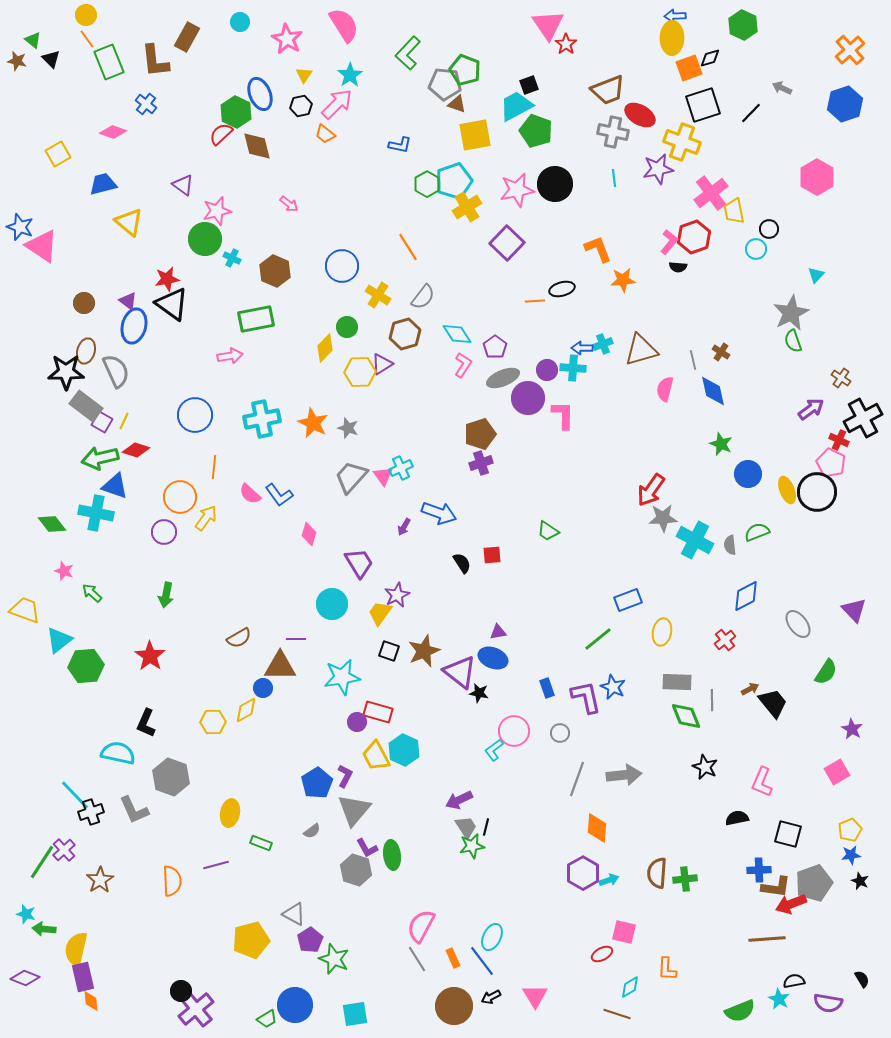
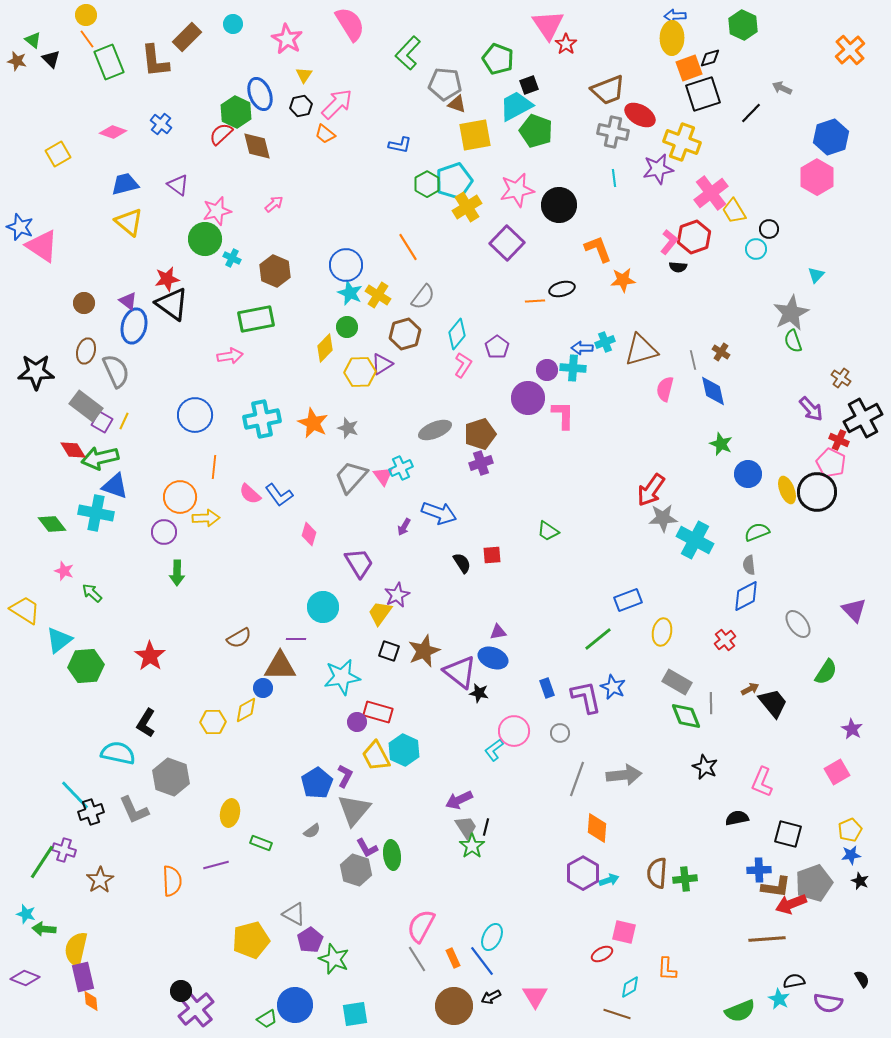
cyan circle at (240, 22): moved 7 px left, 2 px down
pink semicircle at (344, 25): moved 6 px right, 1 px up
brown rectangle at (187, 37): rotated 16 degrees clockwise
green pentagon at (465, 70): moved 33 px right, 11 px up
cyan star at (350, 75): moved 218 px down; rotated 15 degrees counterclockwise
blue cross at (146, 104): moved 15 px right, 20 px down
blue hexagon at (845, 104): moved 14 px left, 33 px down
black square at (703, 105): moved 11 px up
blue trapezoid at (103, 184): moved 22 px right
black circle at (555, 184): moved 4 px right, 21 px down
purple triangle at (183, 185): moved 5 px left
pink arrow at (289, 204): moved 15 px left; rotated 78 degrees counterclockwise
yellow trapezoid at (734, 211): rotated 20 degrees counterclockwise
blue circle at (342, 266): moved 4 px right, 1 px up
cyan diamond at (457, 334): rotated 72 degrees clockwise
cyan cross at (603, 344): moved 2 px right, 2 px up
purple pentagon at (495, 347): moved 2 px right
black star at (66, 372): moved 30 px left
gray ellipse at (503, 378): moved 68 px left, 52 px down
purple arrow at (811, 409): rotated 84 degrees clockwise
red diamond at (136, 450): moved 63 px left; rotated 40 degrees clockwise
yellow arrow at (206, 518): rotated 52 degrees clockwise
gray semicircle at (730, 545): moved 19 px right, 20 px down
green arrow at (166, 595): moved 11 px right, 22 px up; rotated 10 degrees counterclockwise
cyan circle at (332, 604): moved 9 px left, 3 px down
yellow trapezoid at (25, 610): rotated 12 degrees clockwise
gray rectangle at (677, 682): rotated 28 degrees clockwise
gray line at (712, 700): moved 1 px left, 3 px down
black L-shape at (146, 723): rotated 8 degrees clockwise
green star at (472, 846): rotated 25 degrees counterclockwise
purple cross at (64, 850): rotated 30 degrees counterclockwise
